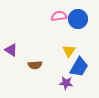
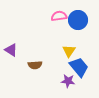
blue circle: moved 1 px down
blue trapezoid: rotated 70 degrees counterclockwise
purple star: moved 2 px right, 2 px up
